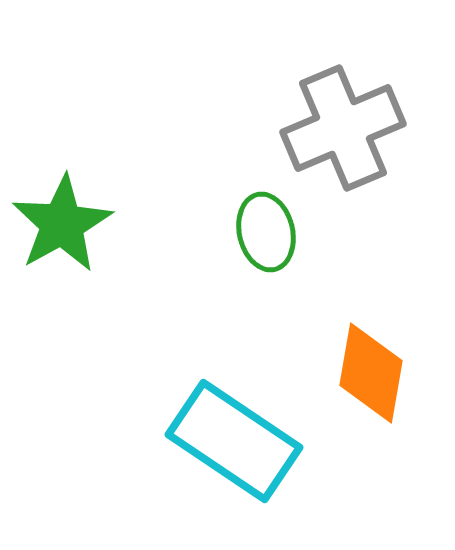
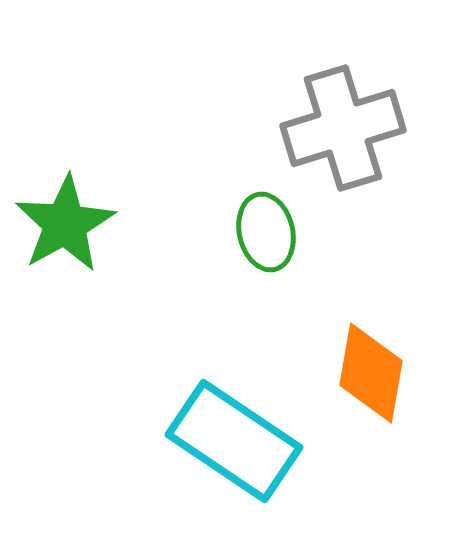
gray cross: rotated 6 degrees clockwise
green star: moved 3 px right
